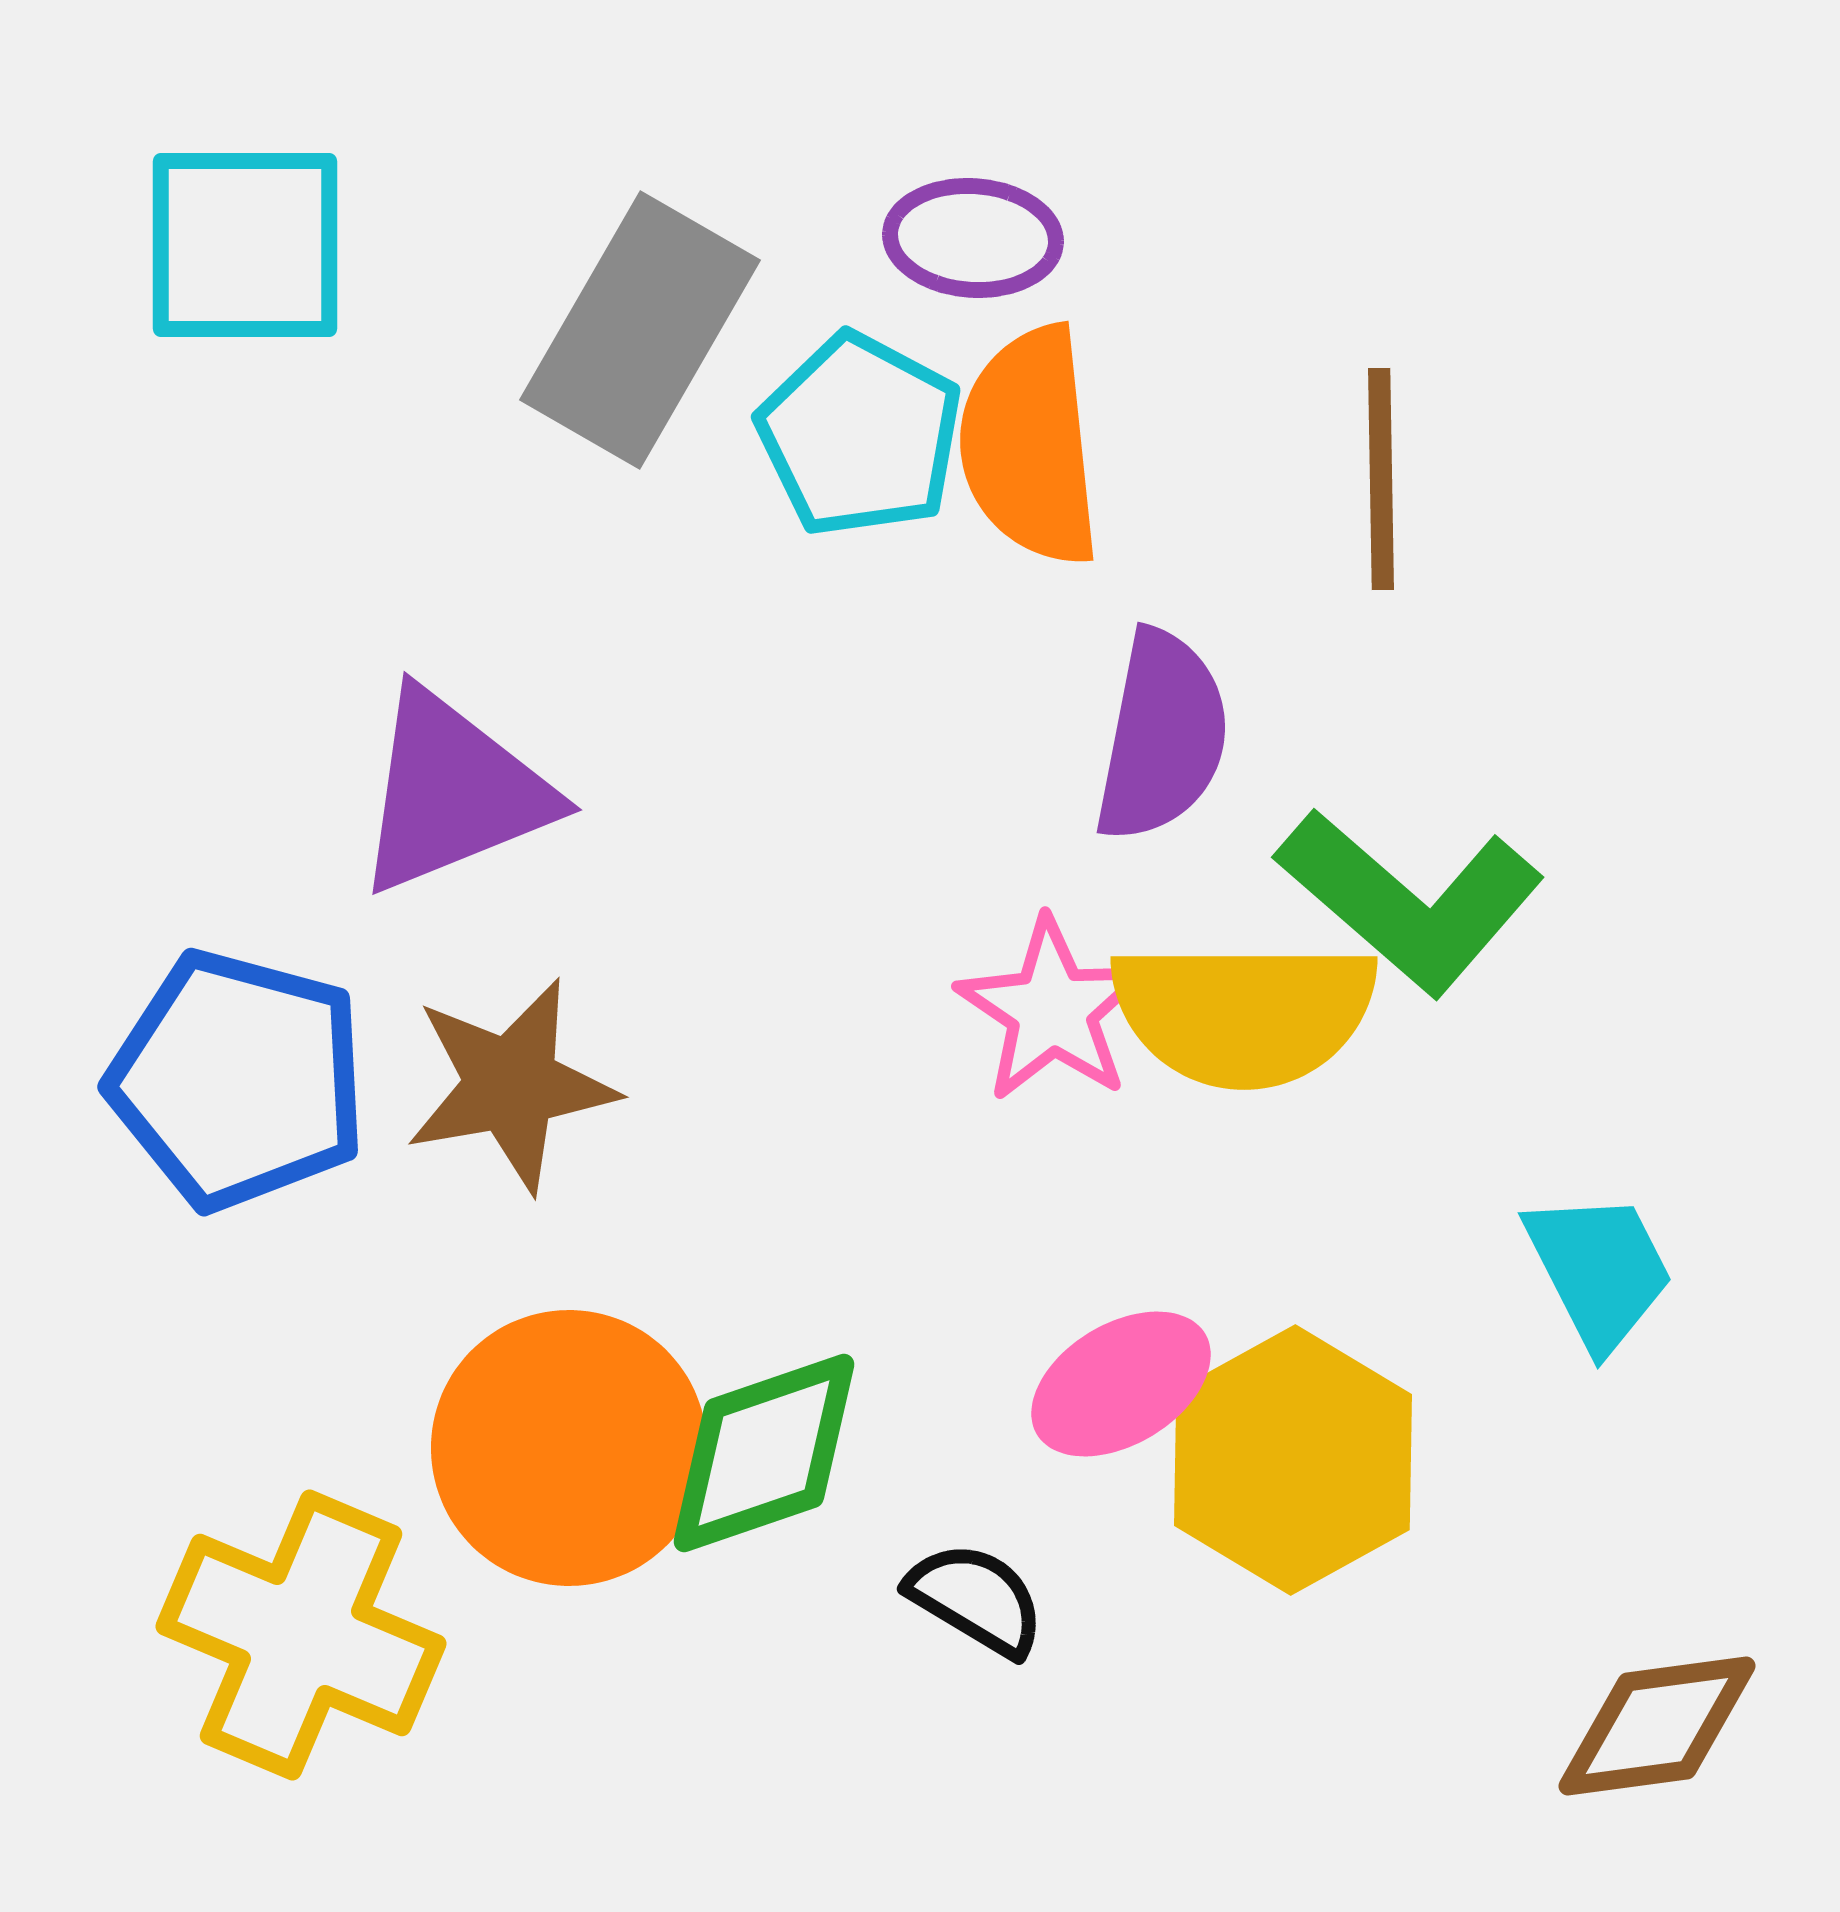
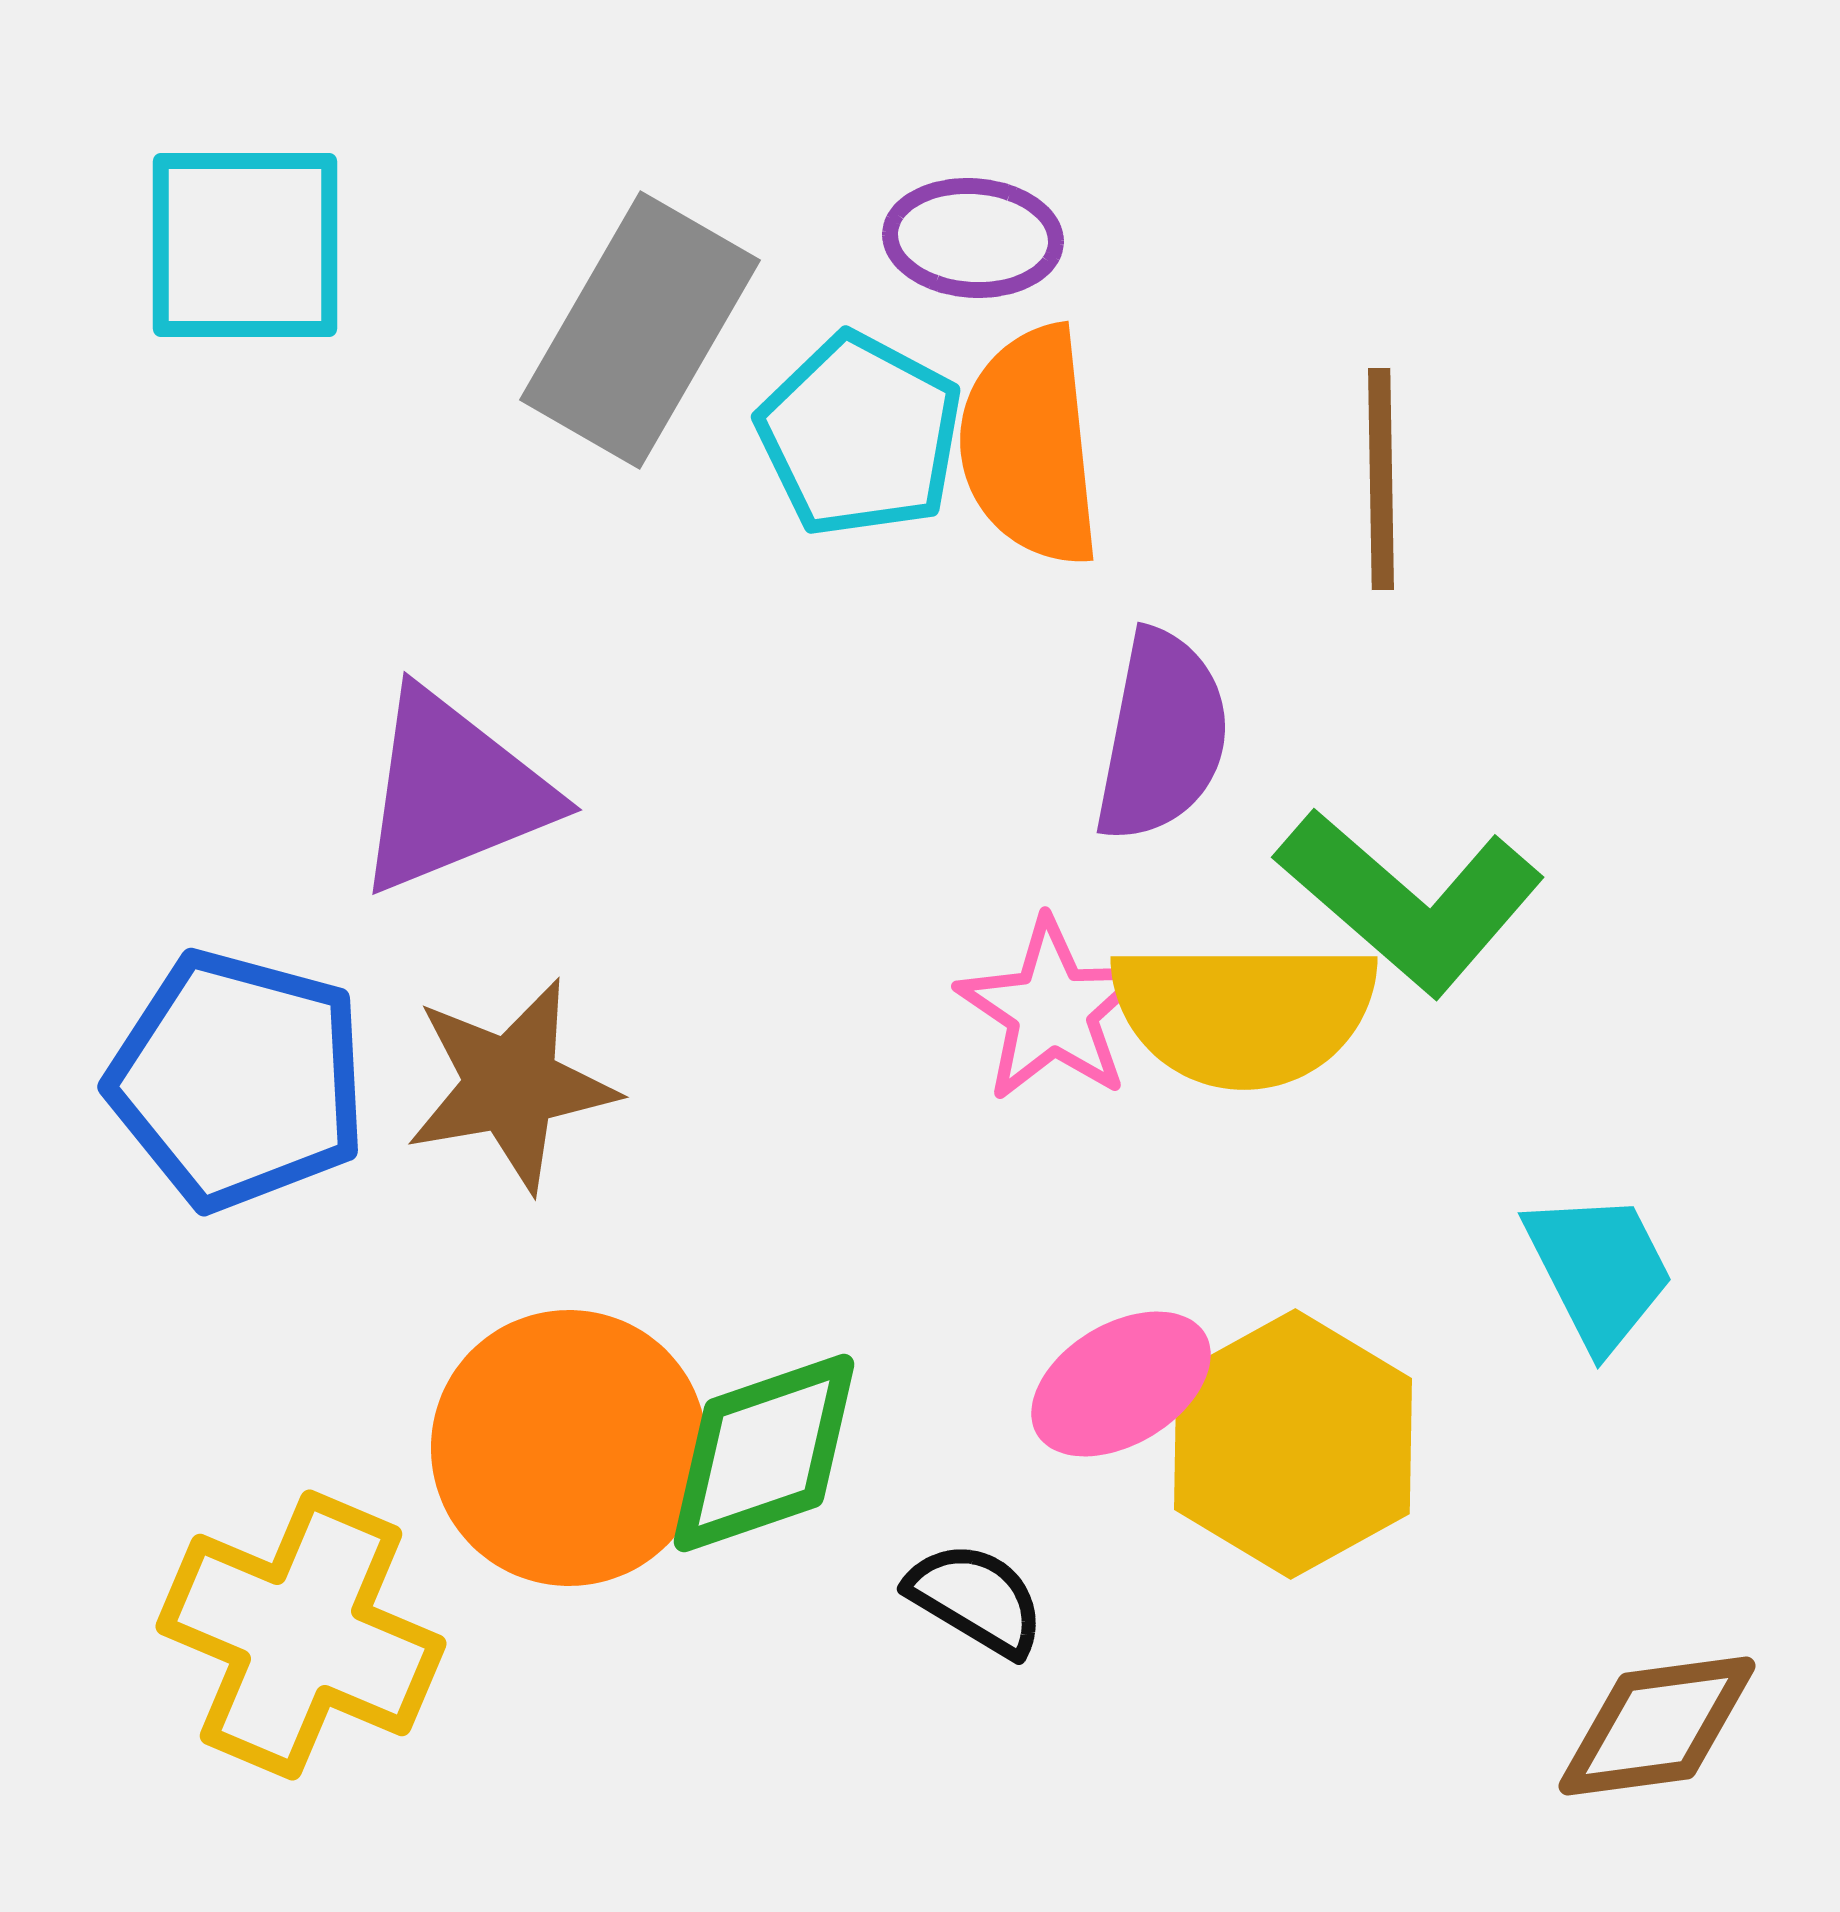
yellow hexagon: moved 16 px up
